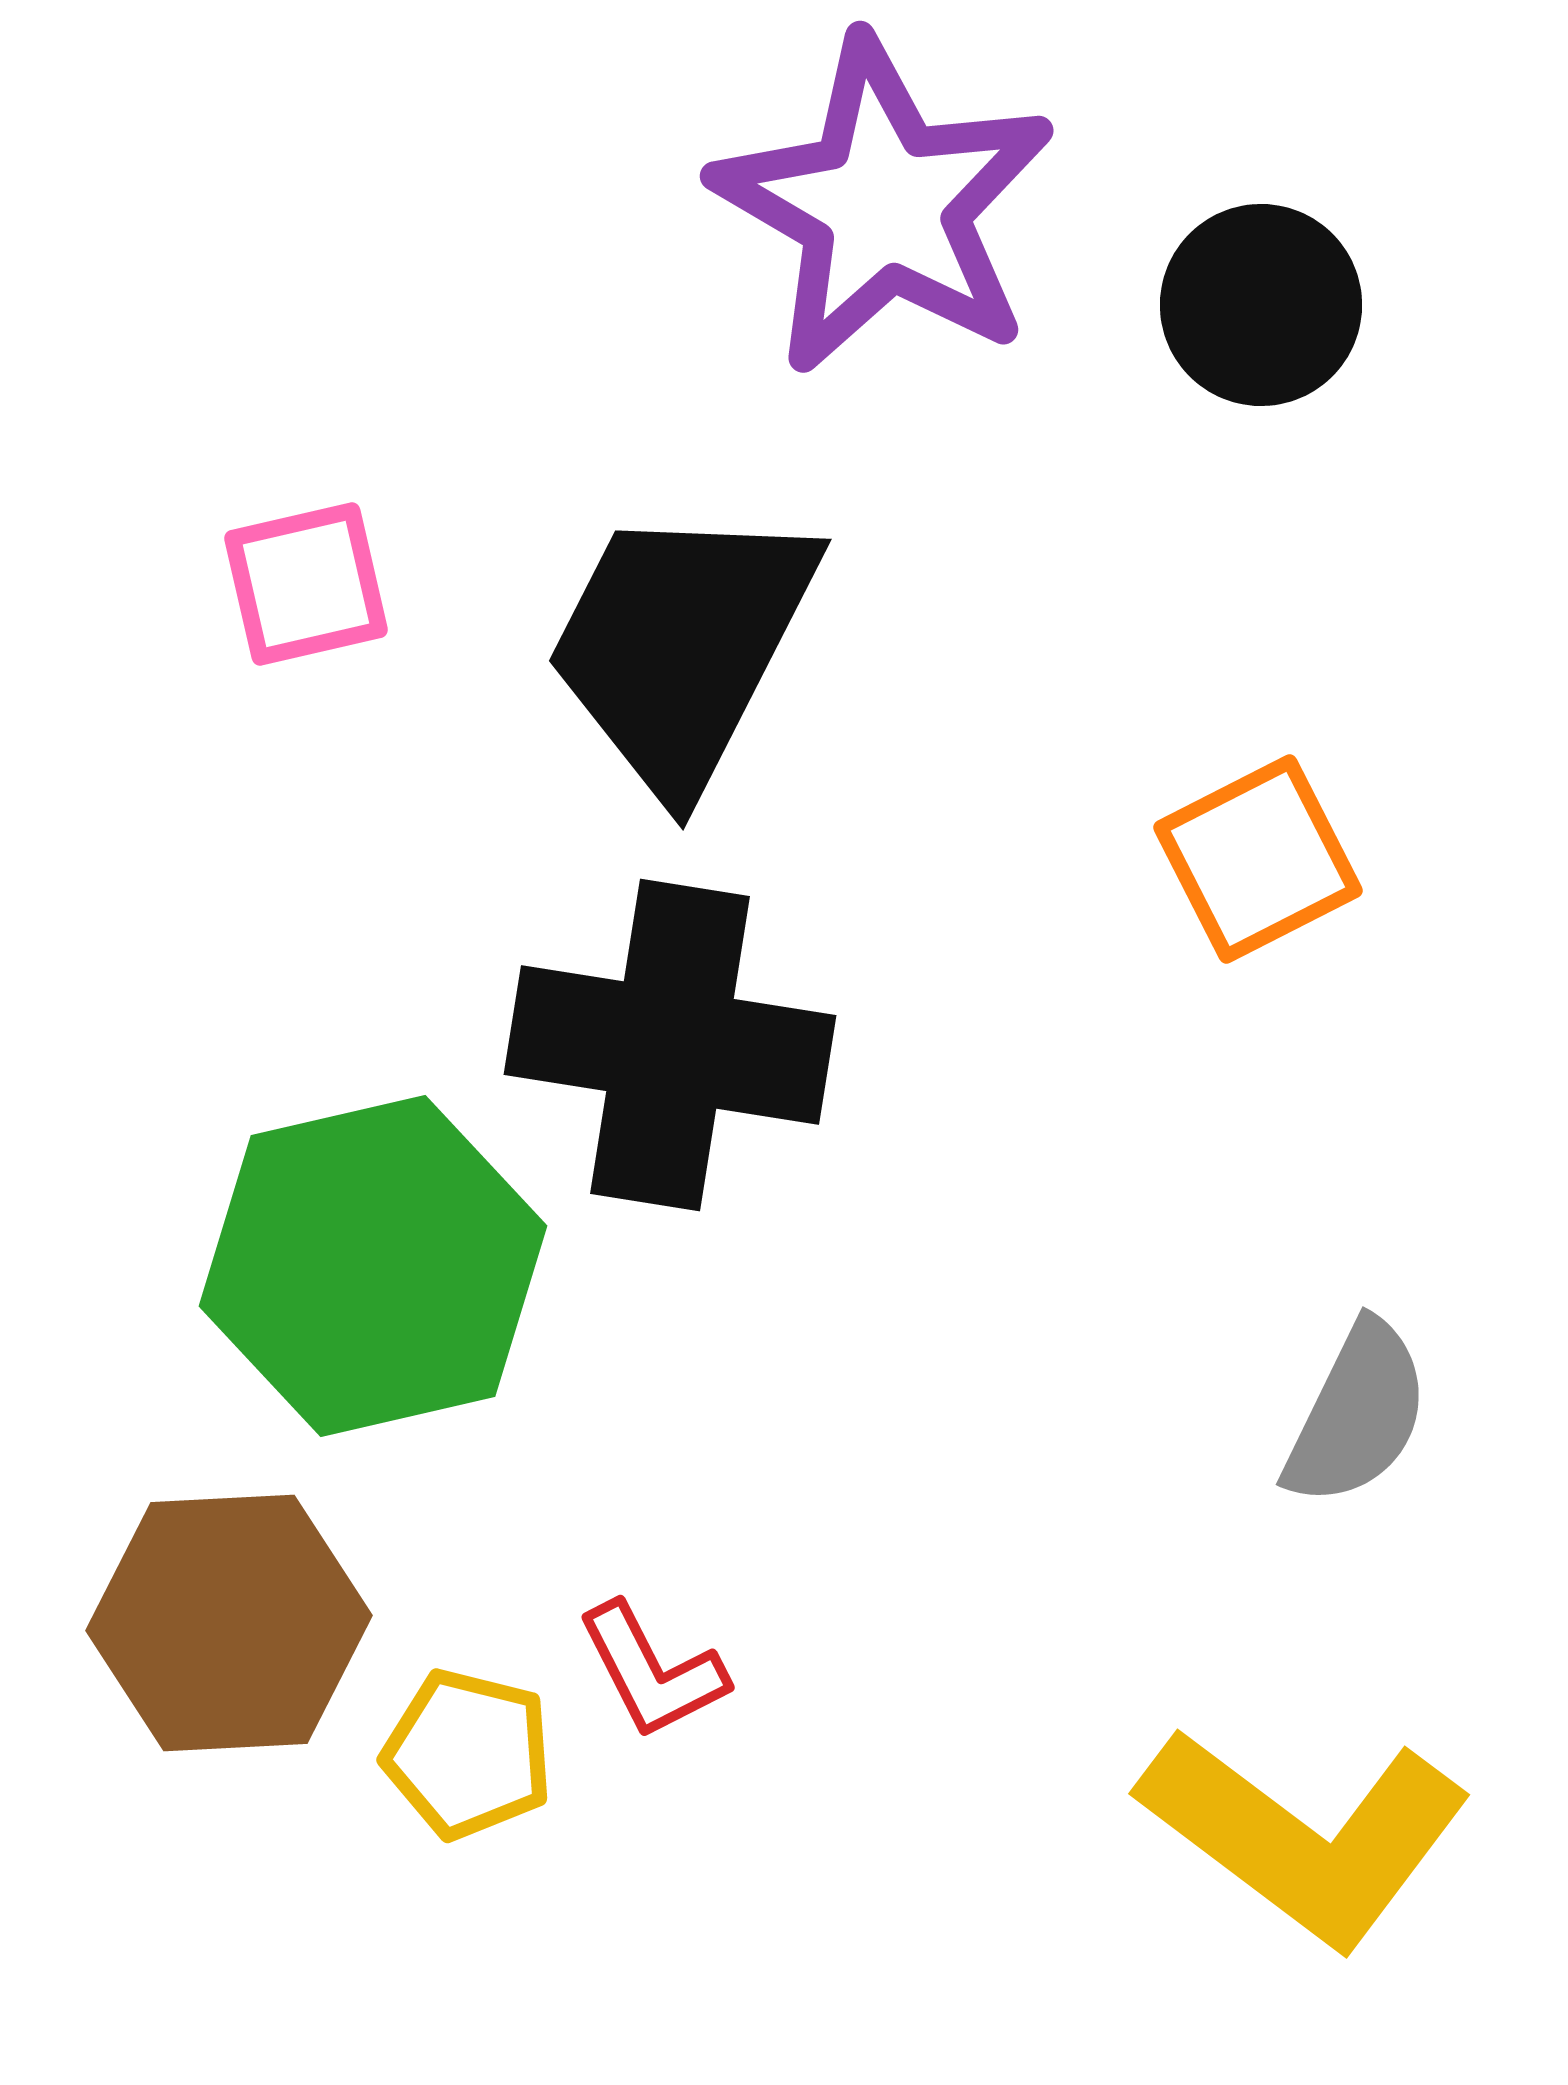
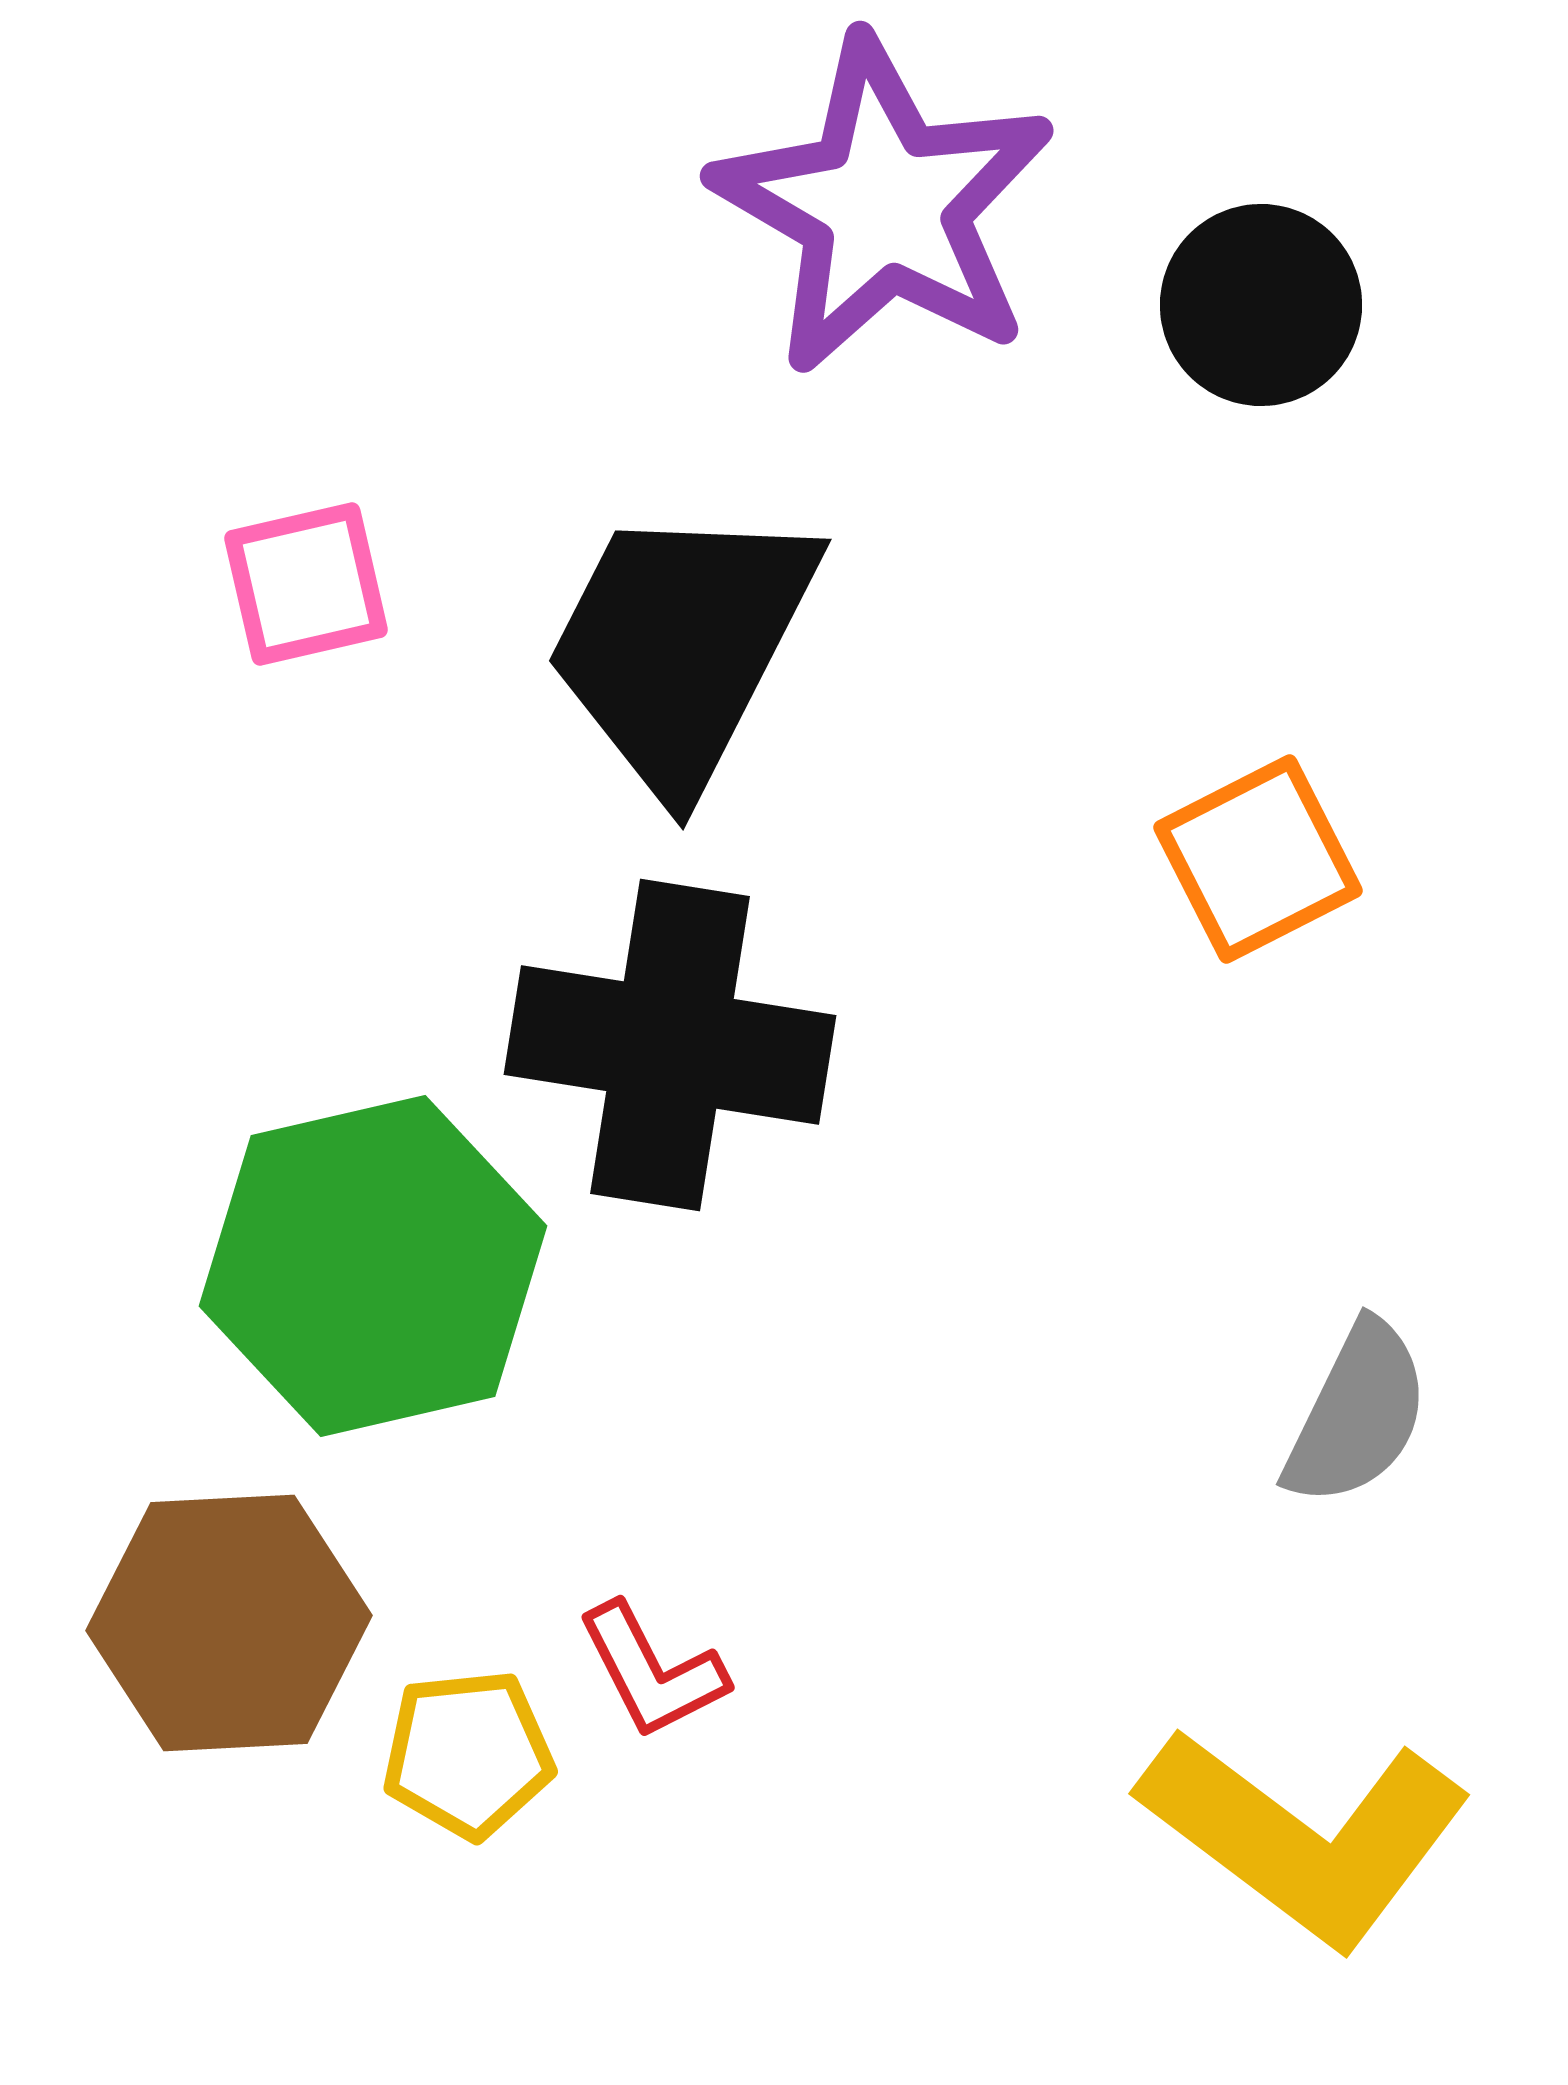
yellow pentagon: rotated 20 degrees counterclockwise
